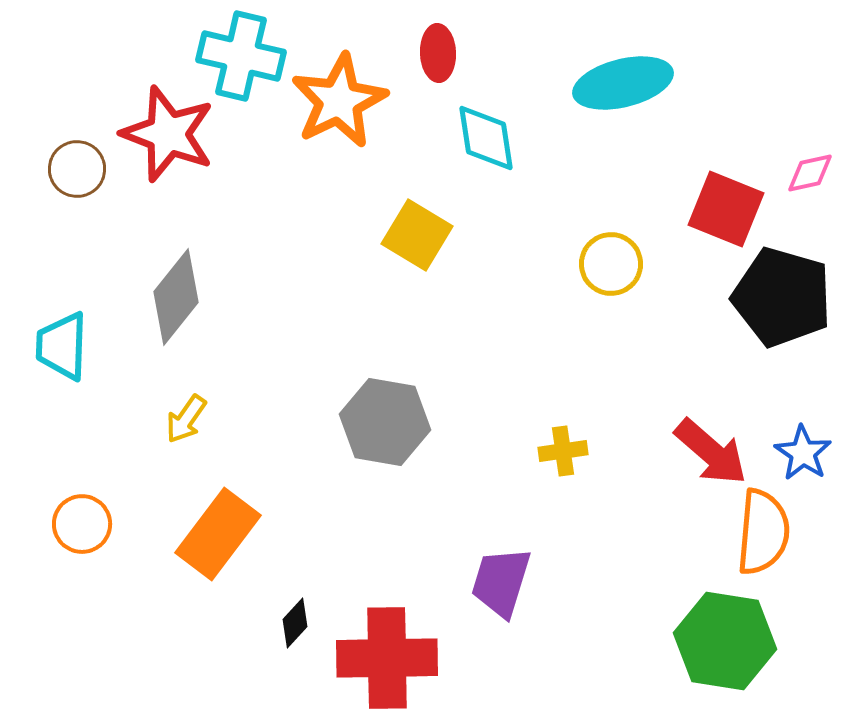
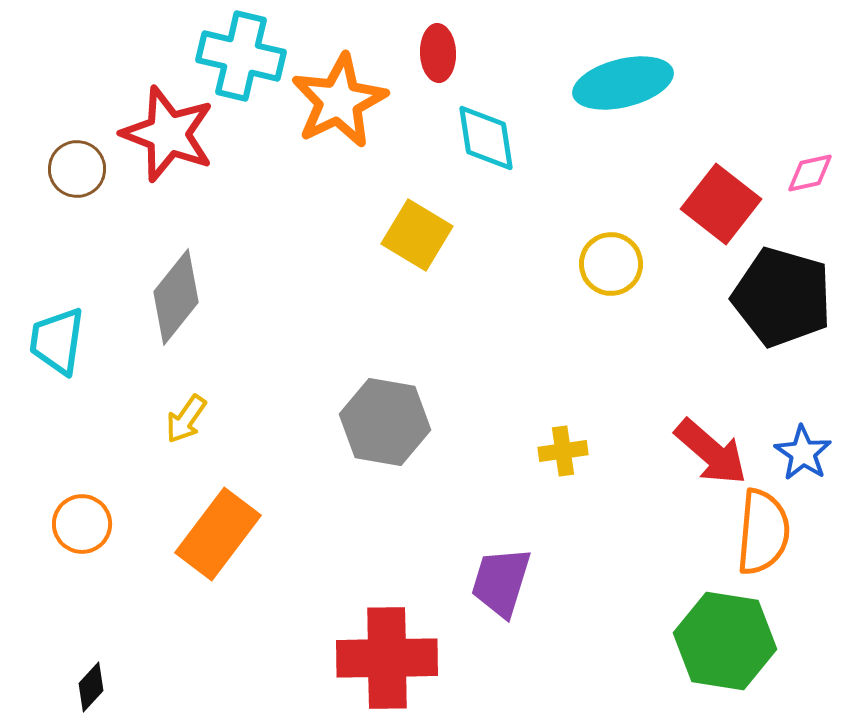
red square: moved 5 px left, 5 px up; rotated 16 degrees clockwise
cyan trapezoid: moved 5 px left, 5 px up; rotated 6 degrees clockwise
black diamond: moved 204 px left, 64 px down
